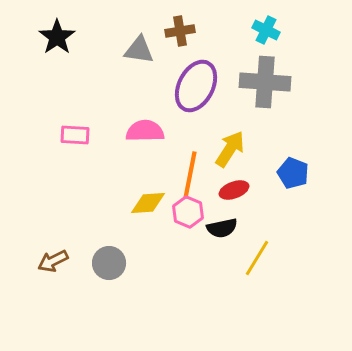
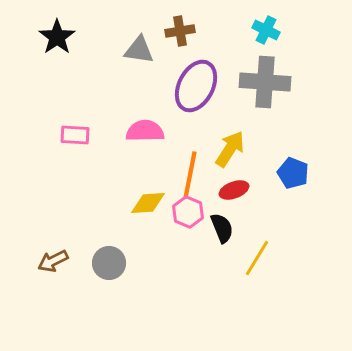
black semicircle: rotated 100 degrees counterclockwise
